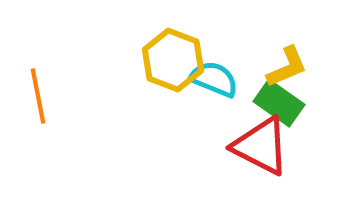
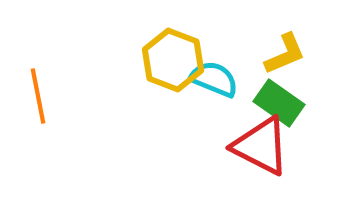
yellow L-shape: moved 2 px left, 13 px up
